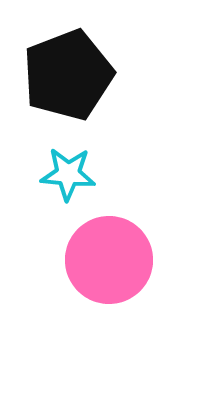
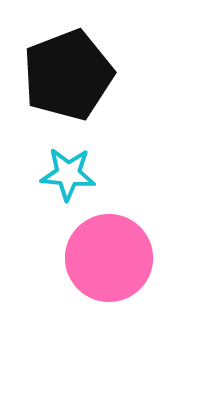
pink circle: moved 2 px up
